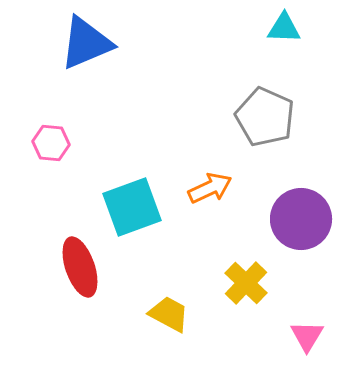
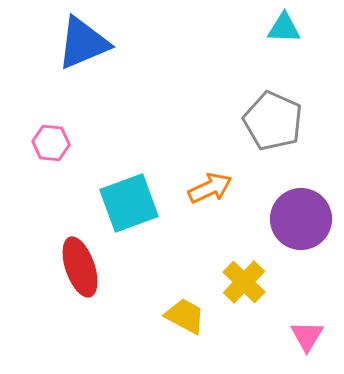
blue triangle: moved 3 px left
gray pentagon: moved 8 px right, 4 px down
cyan square: moved 3 px left, 4 px up
yellow cross: moved 2 px left, 1 px up
yellow trapezoid: moved 16 px right, 2 px down
